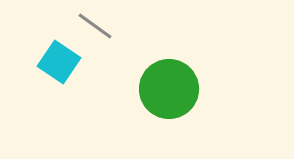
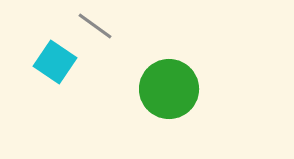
cyan square: moved 4 px left
